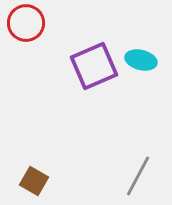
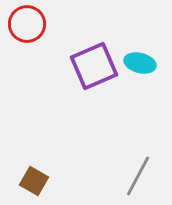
red circle: moved 1 px right, 1 px down
cyan ellipse: moved 1 px left, 3 px down
